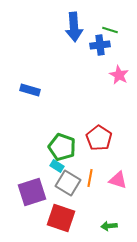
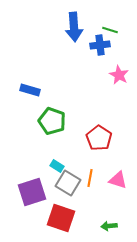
green pentagon: moved 10 px left, 26 px up
